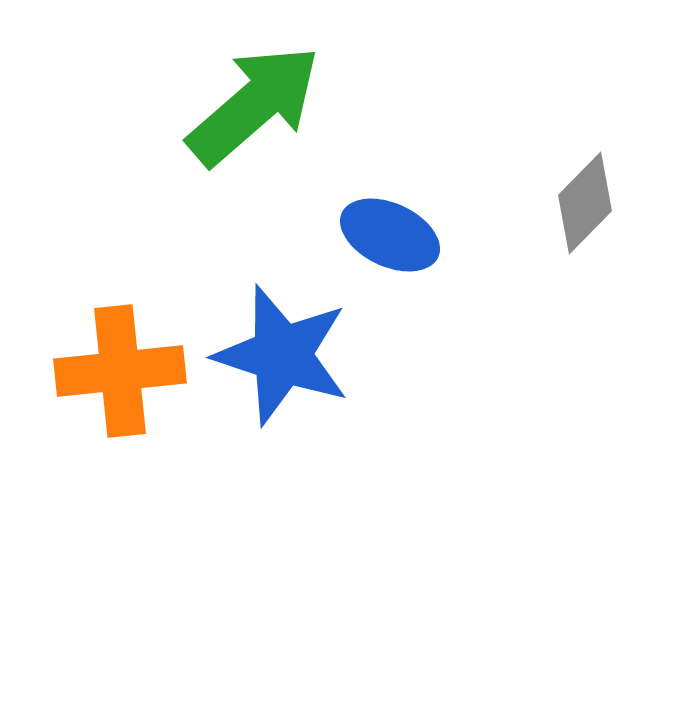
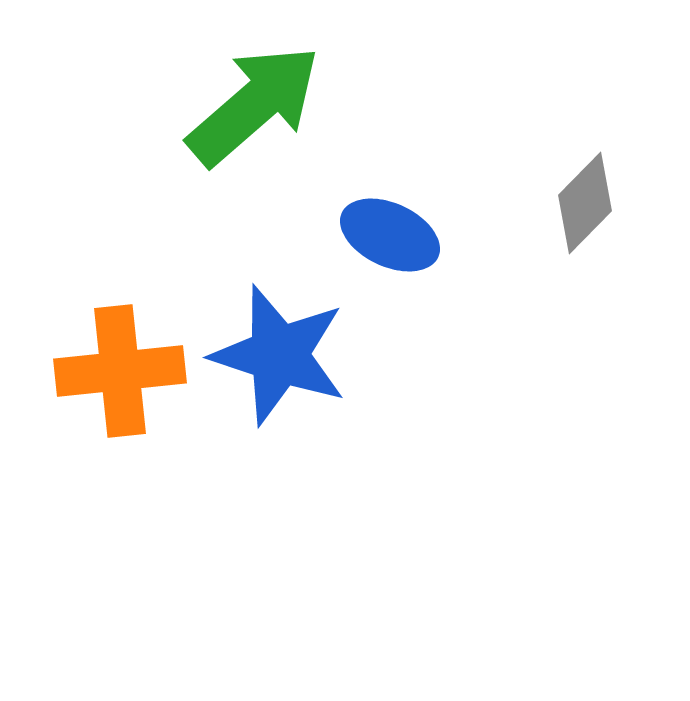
blue star: moved 3 px left
